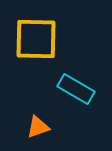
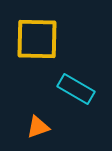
yellow square: moved 1 px right
